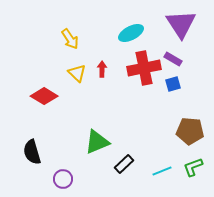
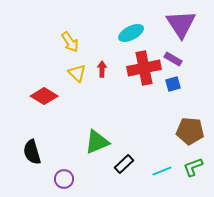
yellow arrow: moved 3 px down
purple circle: moved 1 px right
